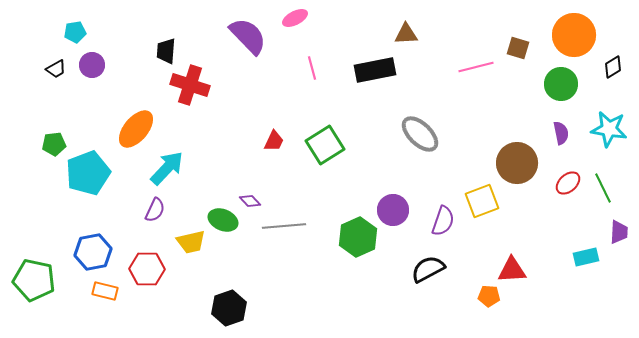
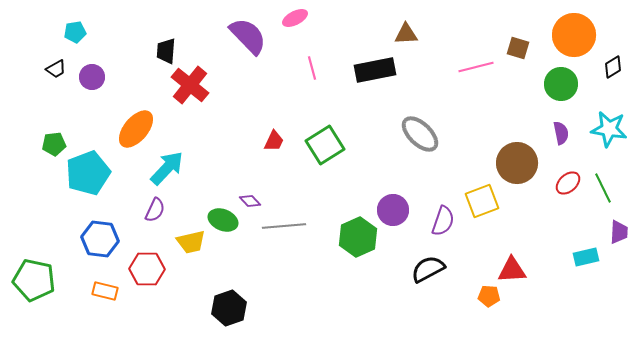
purple circle at (92, 65): moved 12 px down
red cross at (190, 85): rotated 21 degrees clockwise
blue hexagon at (93, 252): moved 7 px right, 13 px up; rotated 18 degrees clockwise
